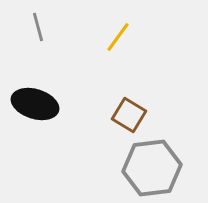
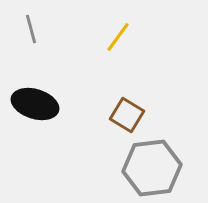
gray line: moved 7 px left, 2 px down
brown square: moved 2 px left
